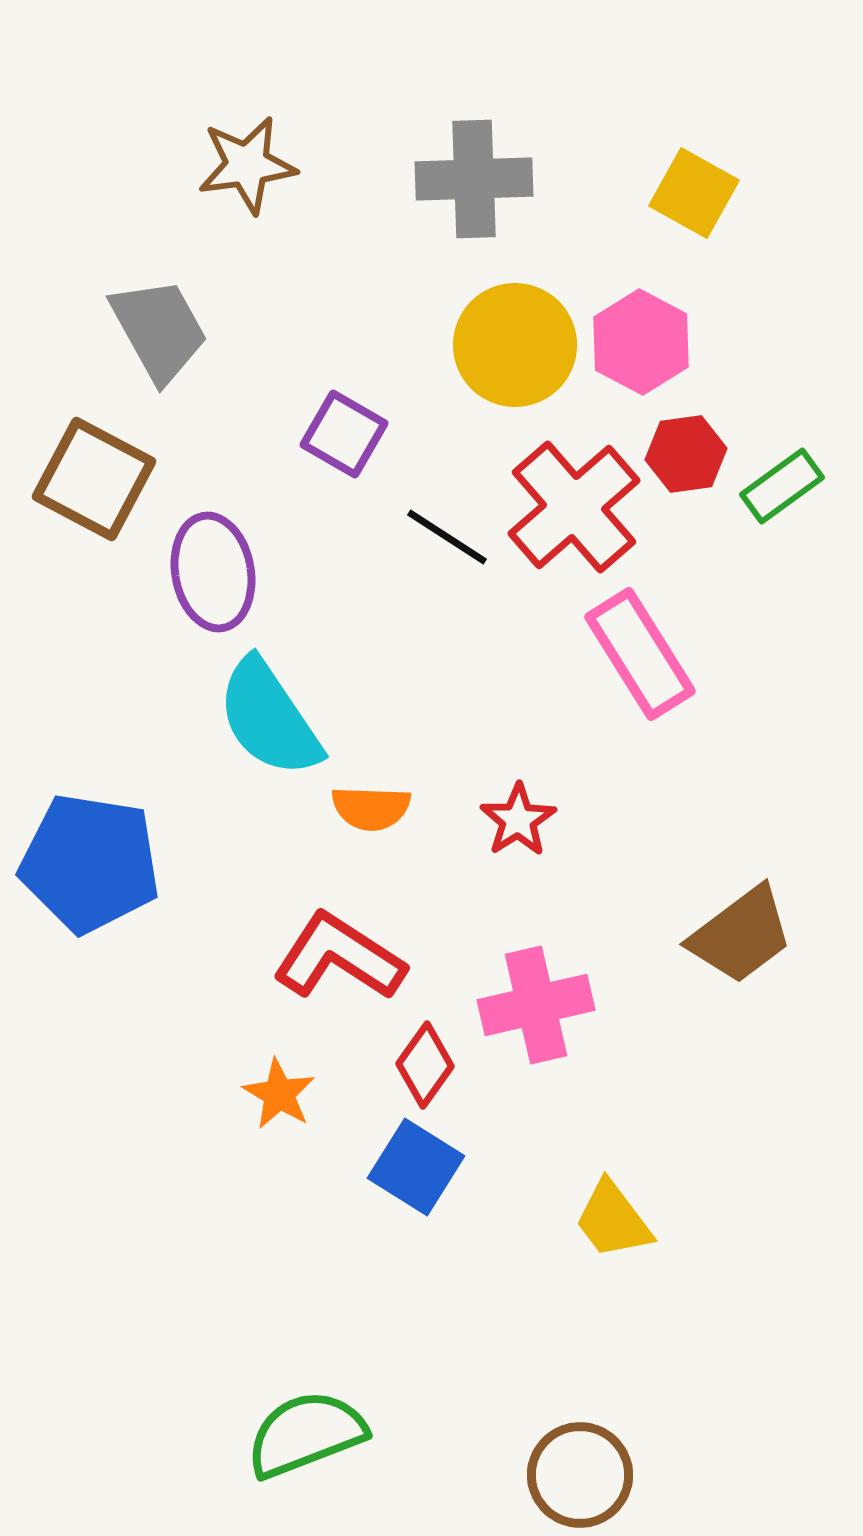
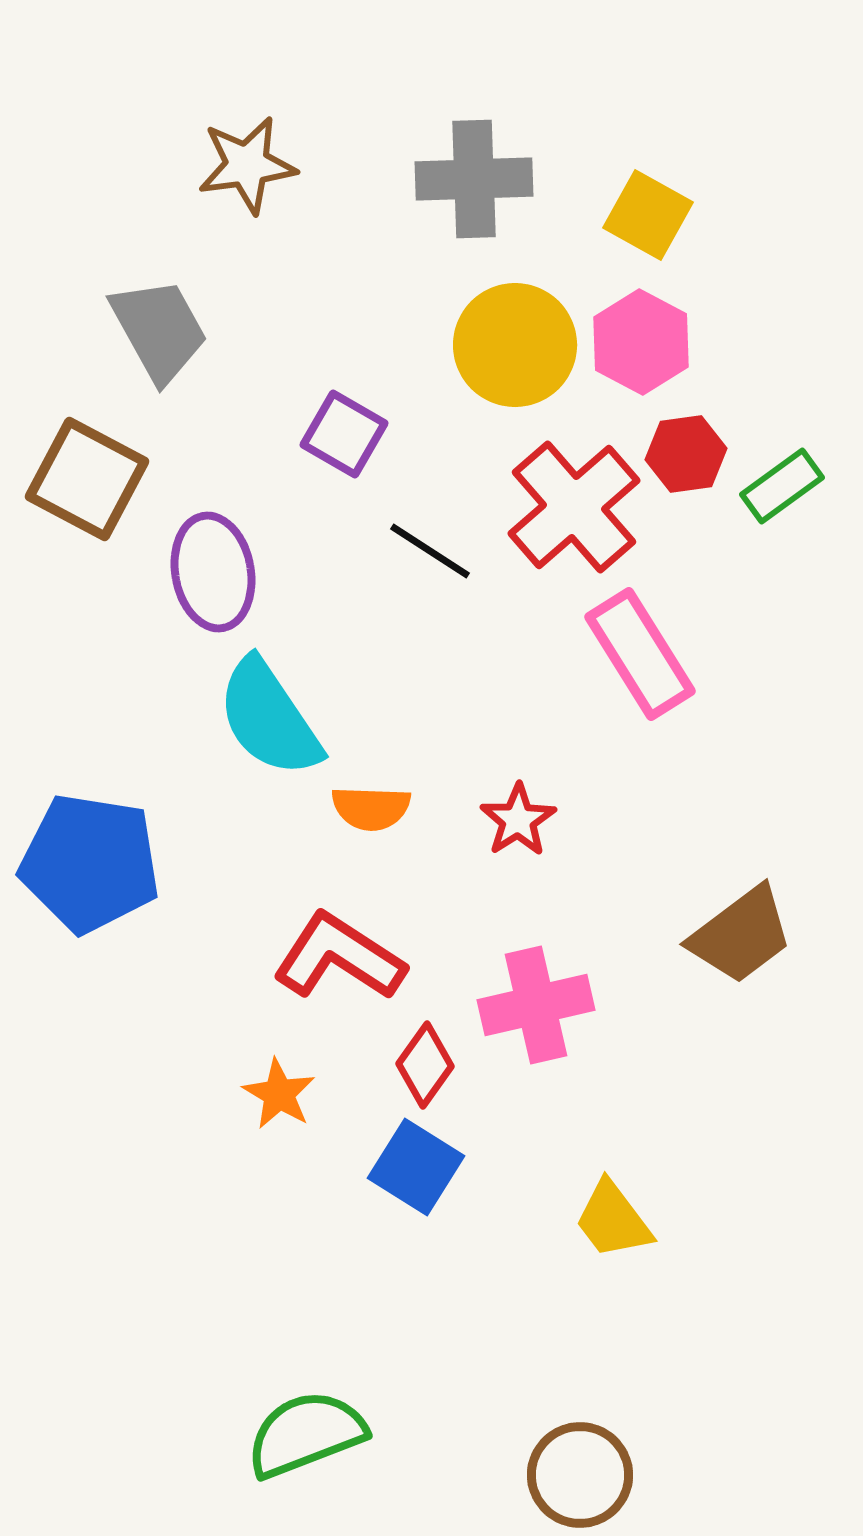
yellow square: moved 46 px left, 22 px down
brown square: moved 7 px left
black line: moved 17 px left, 14 px down
